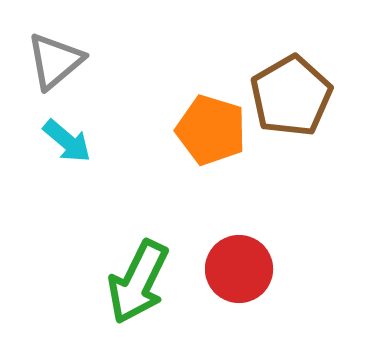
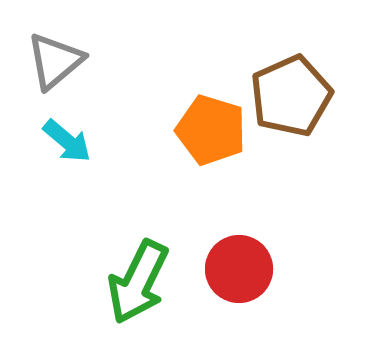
brown pentagon: rotated 6 degrees clockwise
